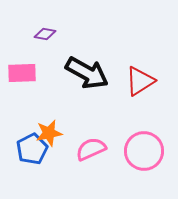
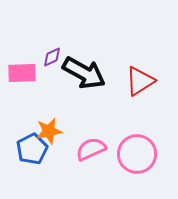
purple diamond: moved 7 px right, 23 px down; rotated 35 degrees counterclockwise
black arrow: moved 3 px left
orange star: moved 2 px up
pink circle: moved 7 px left, 3 px down
